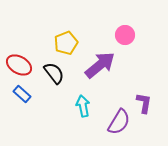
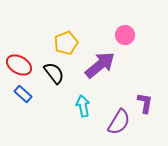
blue rectangle: moved 1 px right
purple L-shape: moved 1 px right
